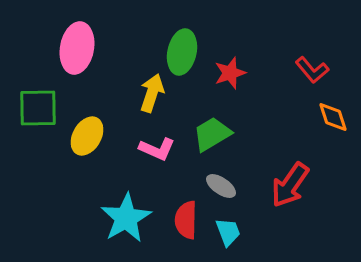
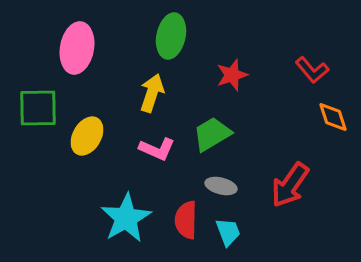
green ellipse: moved 11 px left, 16 px up
red star: moved 2 px right, 2 px down
gray ellipse: rotated 20 degrees counterclockwise
